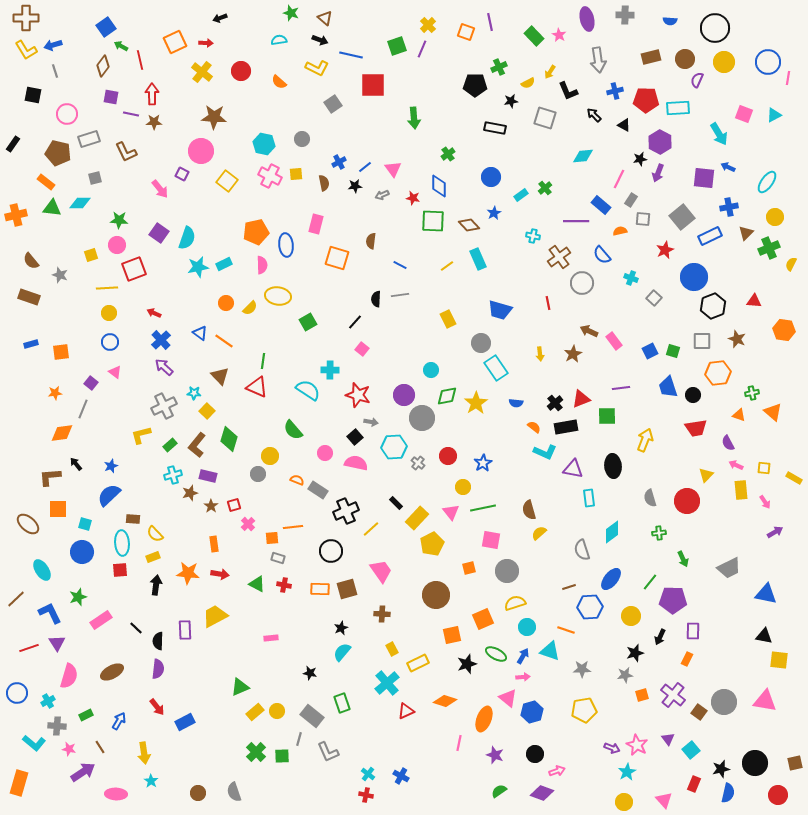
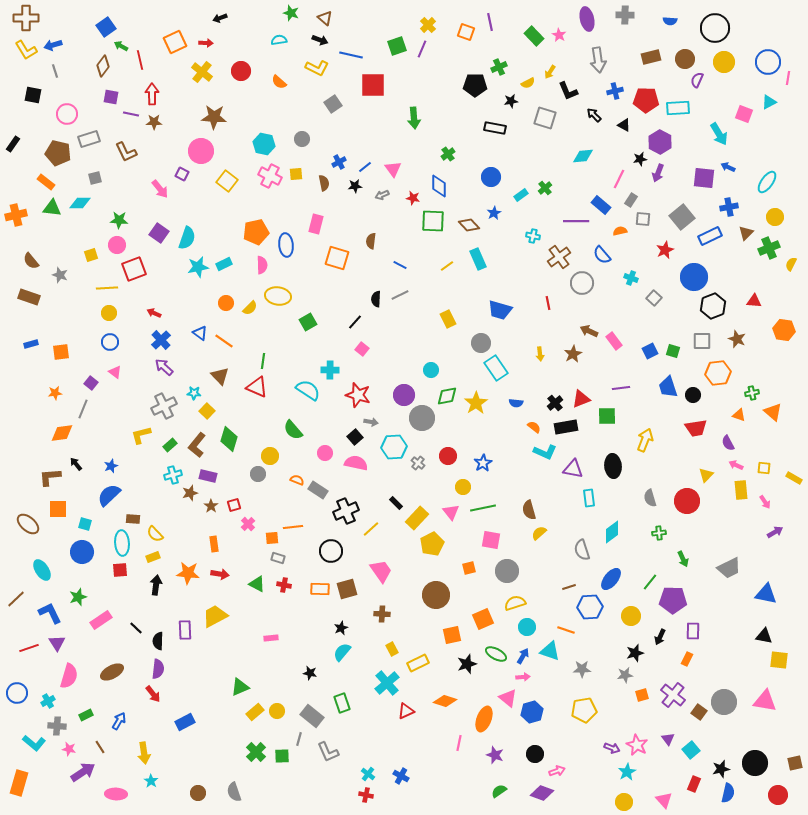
cyan triangle at (774, 115): moved 5 px left, 13 px up
gray line at (400, 295): rotated 18 degrees counterclockwise
red arrow at (157, 707): moved 4 px left, 13 px up
